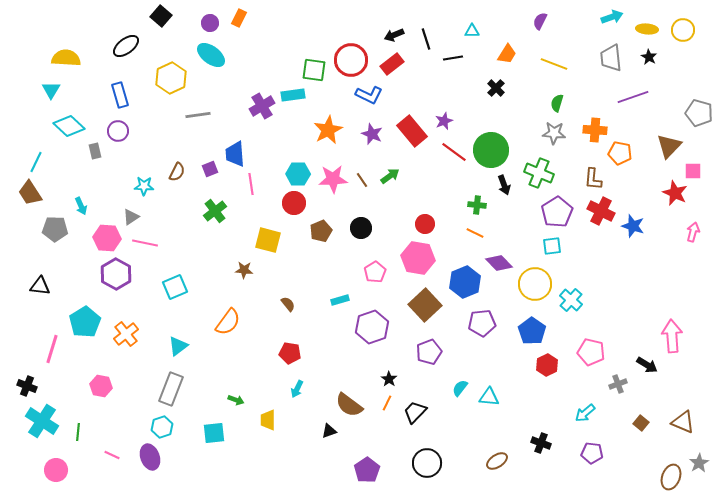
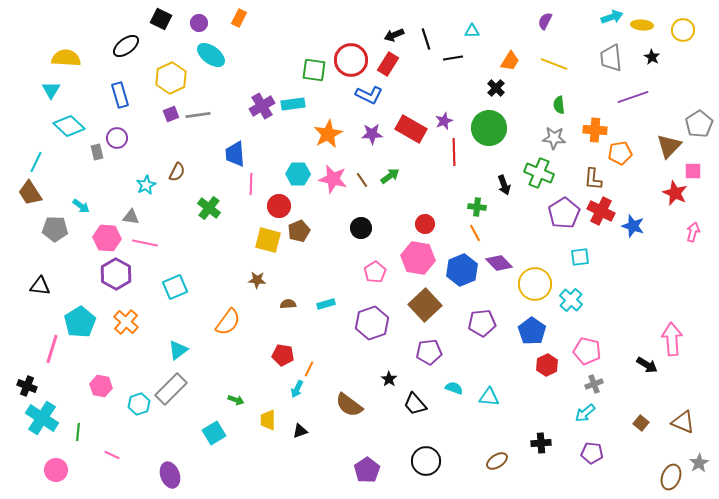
black square at (161, 16): moved 3 px down; rotated 15 degrees counterclockwise
purple semicircle at (540, 21): moved 5 px right
purple circle at (210, 23): moved 11 px left
yellow ellipse at (647, 29): moved 5 px left, 4 px up
orange trapezoid at (507, 54): moved 3 px right, 7 px down
black star at (649, 57): moved 3 px right
red rectangle at (392, 64): moved 4 px left; rotated 20 degrees counterclockwise
cyan rectangle at (293, 95): moved 9 px down
green semicircle at (557, 103): moved 2 px right, 2 px down; rotated 24 degrees counterclockwise
gray pentagon at (699, 113): moved 11 px down; rotated 24 degrees clockwise
orange star at (328, 130): moved 4 px down
purple circle at (118, 131): moved 1 px left, 7 px down
red rectangle at (412, 131): moved 1 px left, 2 px up; rotated 20 degrees counterclockwise
gray star at (554, 133): moved 5 px down
purple star at (372, 134): rotated 25 degrees counterclockwise
green circle at (491, 150): moved 2 px left, 22 px up
gray rectangle at (95, 151): moved 2 px right, 1 px down
red line at (454, 152): rotated 52 degrees clockwise
orange pentagon at (620, 153): rotated 20 degrees counterclockwise
purple square at (210, 169): moved 39 px left, 55 px up
pink star at (333, 179): rotated 16 degrees clockwise
pink line at (251, 184): rotated 10 degrees clockwise
cyan star at (144, 186): moved 2 px right, 1 px up; rotated 30 degrees counterclockwise
red circle at (294, 203): moved 15 px left, 3 px down
green cross at (477, 205): moved 2 px down
cyan arrow at (81, 206): rotated 30 degrees counterclockwise
green cross at (215, 211): moved 6 px left, 3 px up; rotated 15 degrees counterclockwise
purple pentagon at (557, 212): moved 7 px right, 1 px down
gray triangle at (131, 217): rotated 42 degrees clockwise
brown pentagon at (321, 231): moved 22 px left
orange line at (475, 233): rotated 36 degrees clockwise
cyan square at (552, 246): moved 28 px right, 11 px down
brown star at (244, 270): moved 13 px right, 10 px down
blue hexagon at (465, 282): moved 3 px left, 12 px up
cyan rectangle at (340, 300): moved 14 px left, 4 px down
brown semicircle at (288, 304): rotated 56 degrees counterclockwise
cyan pentagon at (85, 322): moved 5 px left
purple hexagon at (372, 327): moved 4 px up
orange cross at (126, 334): moved 12 px up; rotated 10 degrees counterclockwise
pink arrow at (672, 336): moved 3 px down
cyan triangle at (178, 346): moved 4 px down
purple pentagon at (429, 352): rotated 15 degrees clockwise
pink pentagon at (591, 352): moved 4 px left, 1 px up
red pentagon at (290, 353): moved 7 px left, 2 px down
gray cross at (618, 384): moved 24 px left
cyan semicircle at (460, 388): moved 6 px left; rotated 72 degrees clockwise
gray rectangle at (171, 389): rotated 24 degrees clockwise
orange line at (387, 403): moved 78 px left, 34 px up
black trapezoid at (415, 412): moved 8 px up; rotated 85 degrees counterclockwise
cyan cross at (42, 421): moved 3 px up
cyan hexagon at (162, 427): moved 23 px left, 23 px up
black triangle at (329, 431): moved 29 px left
cyan square at (214, 433): rotated 25 degrees counterclockwise
black cross at (541, 443): rotated 24 degrees counterclockwise
purple ellipse at (150, 457): moved 20 px right, 18 px down
black circle at (427, 463): moved 1 px left, 2 px up
